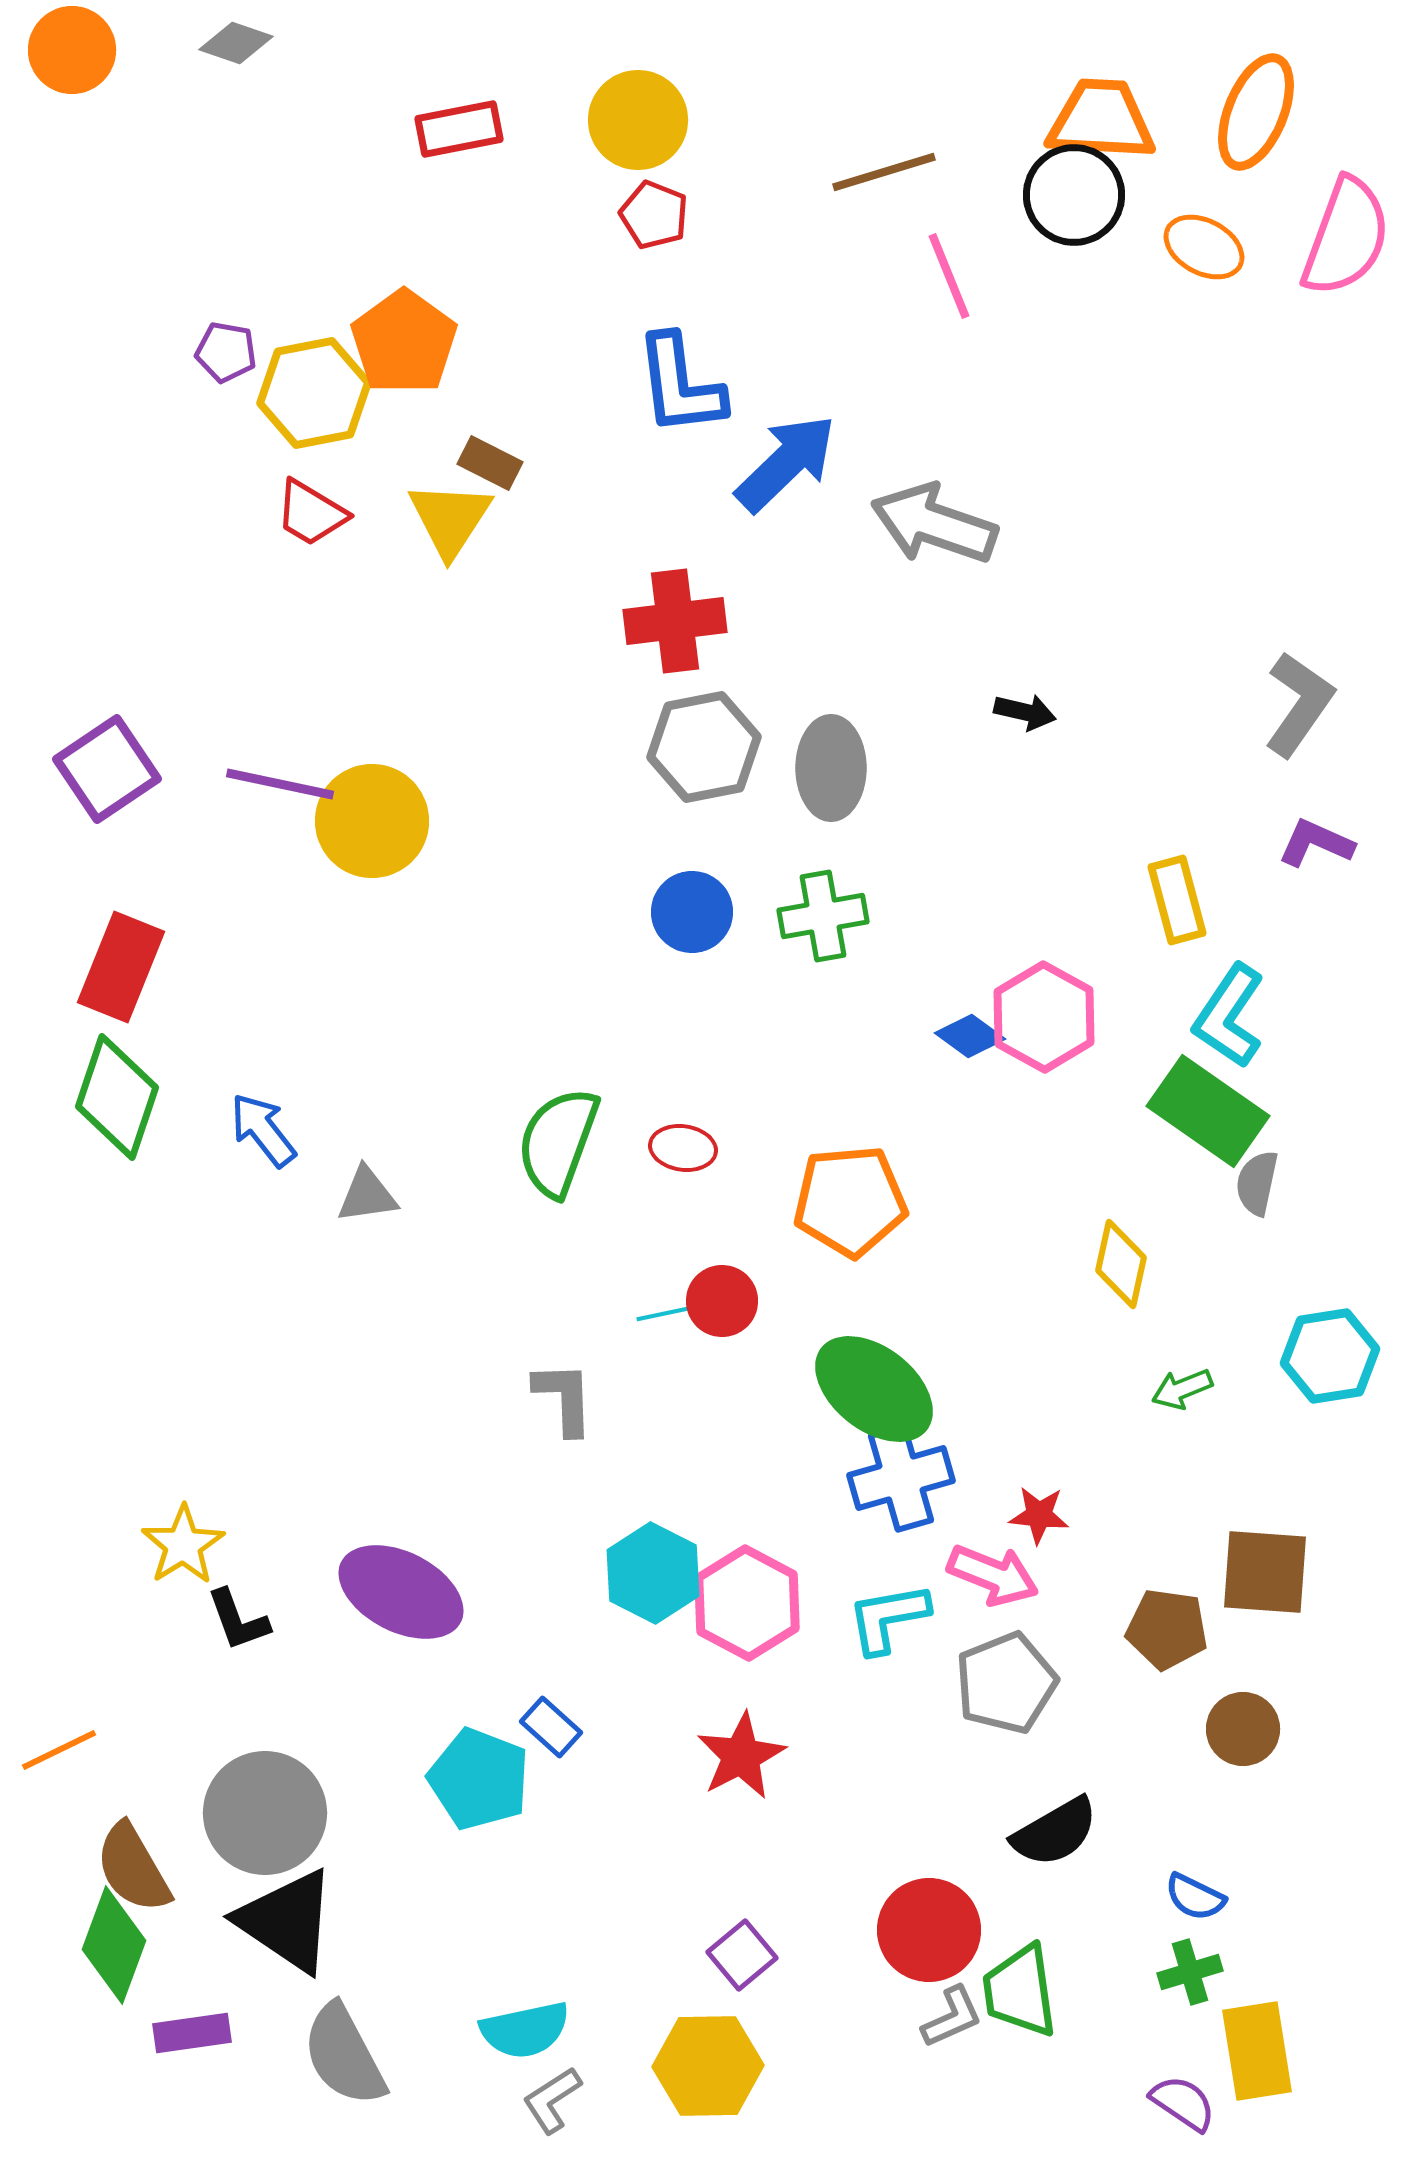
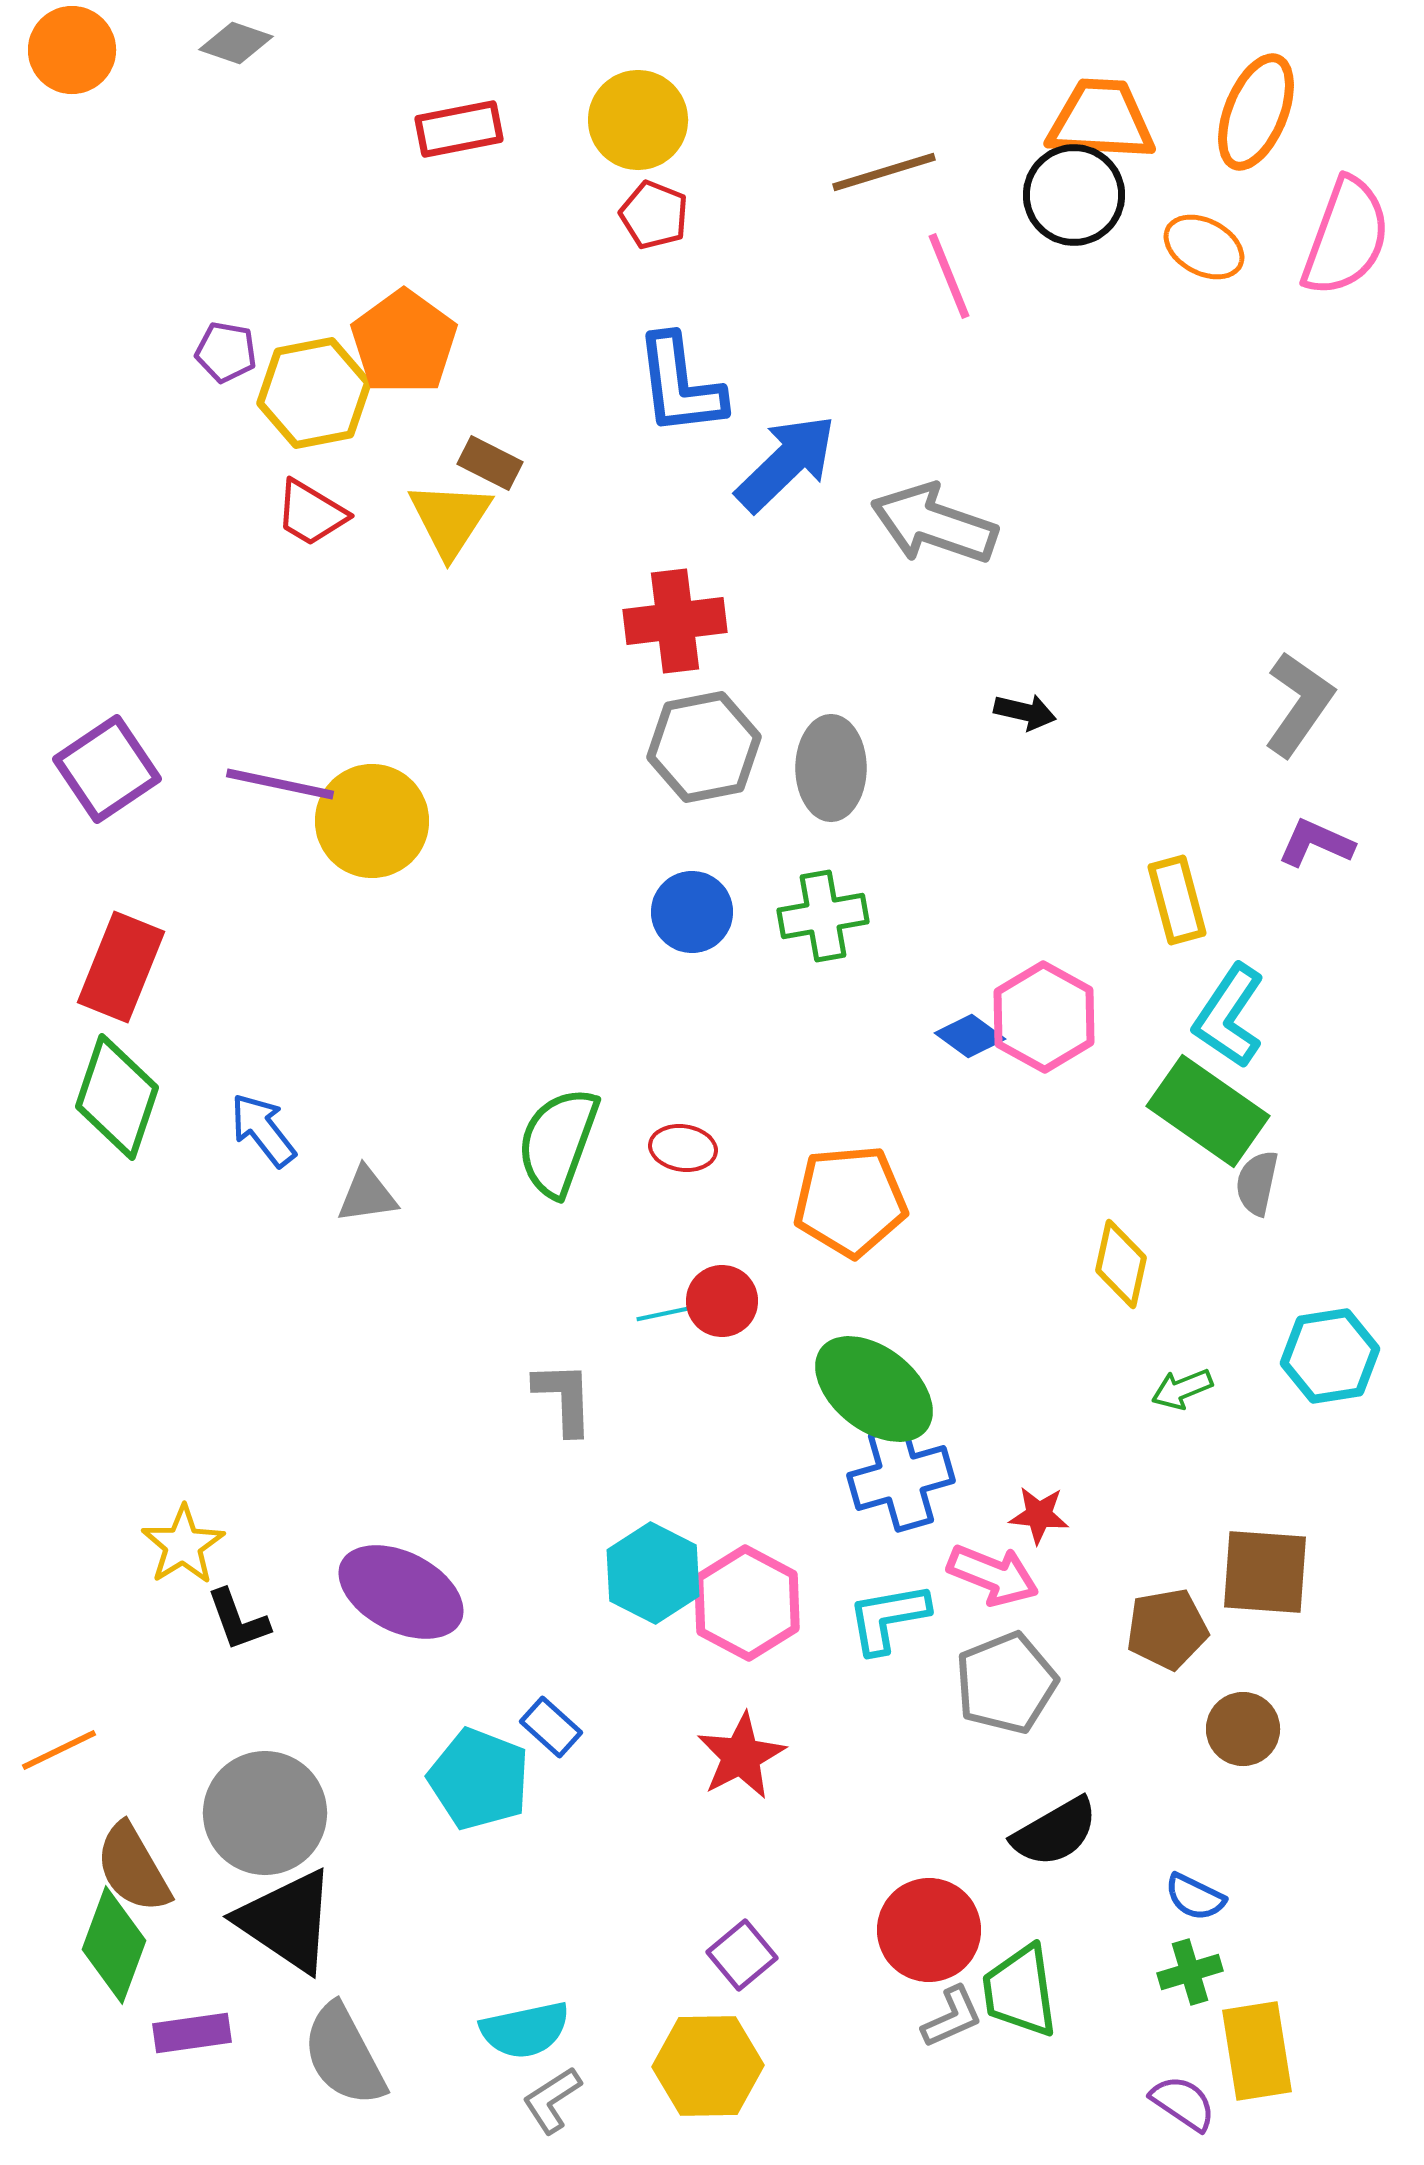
brown pentagon at (1167, 1629): rotated 18 degrees counterclockwise
